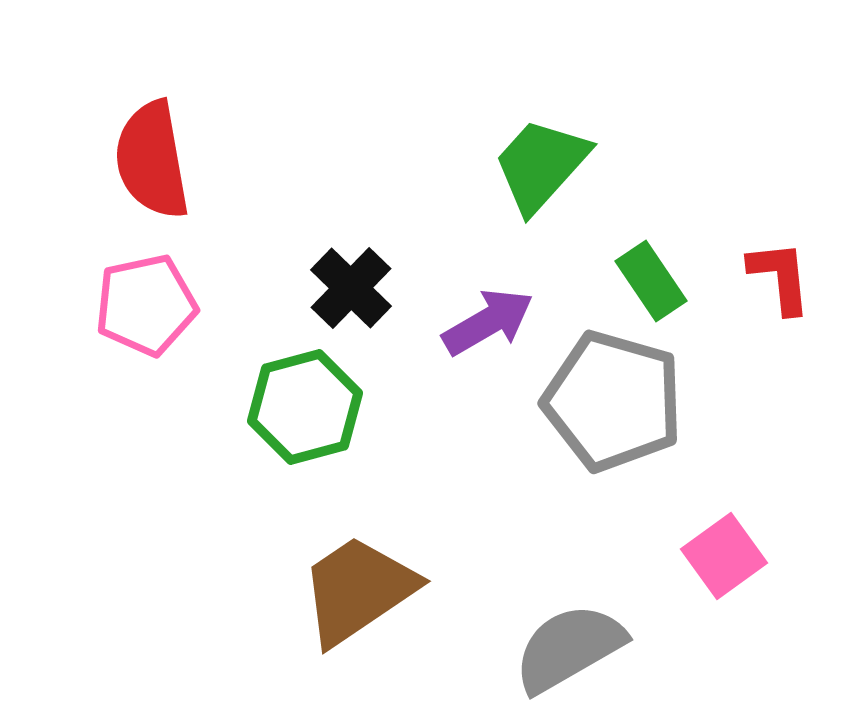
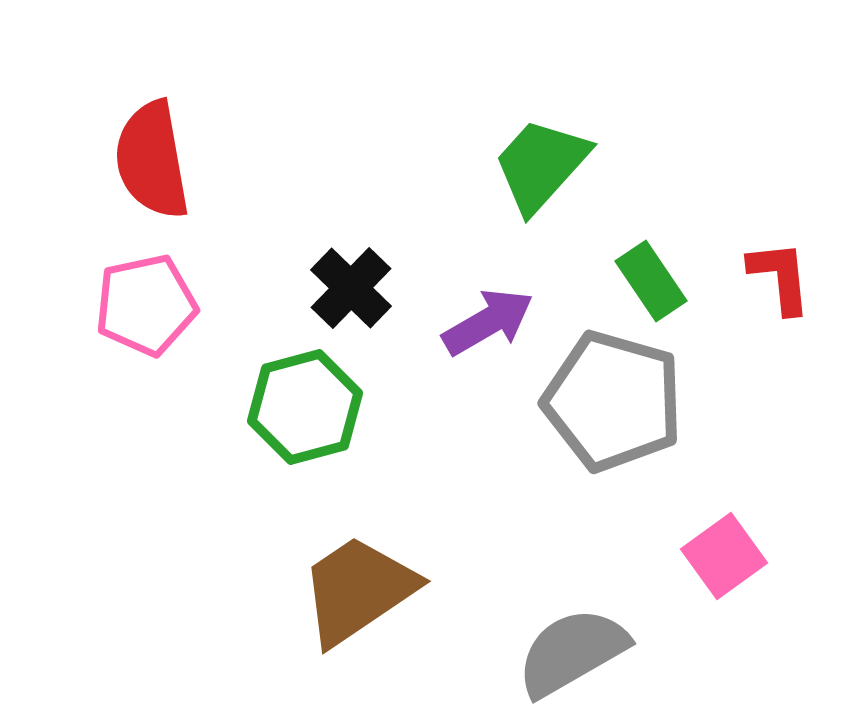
gray semicircle: moved 3 px right, 4 px down
